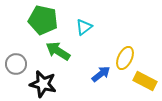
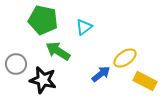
yellow ellipse: rotated 30 degrees clockwise
black star: moved 4 px up
